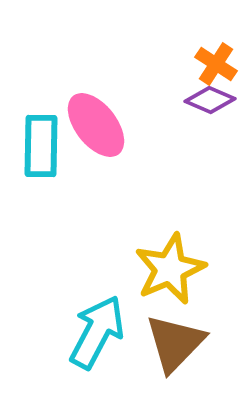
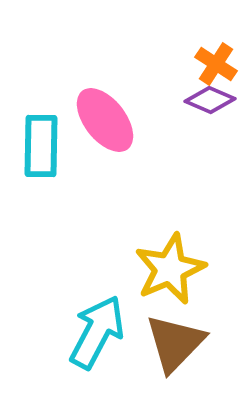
pink ellipse: moved 9 px right, 5 px up
